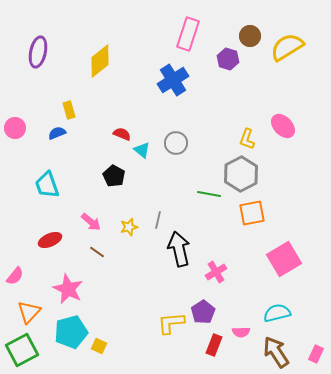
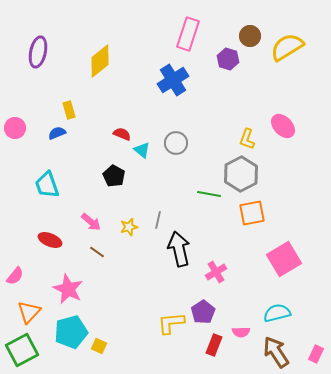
red ellipse at (50, 240): rotated 45 degrees clockwise
